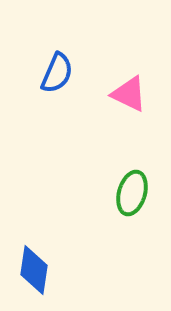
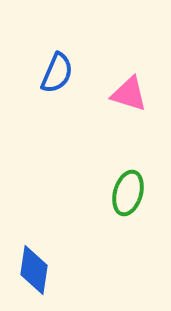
pink triangle: rotated 9 degrees counterclockwise
green ellipse: moved 4 px left
